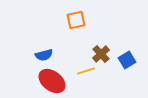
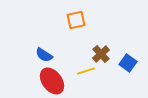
blue semicircle: rotated 48 degrees clockwise
blue square: moved 1 px right, 3 px down; rotated 24 degrees counterclockwise
red ellipse: rotated 16 degrees clockwise
